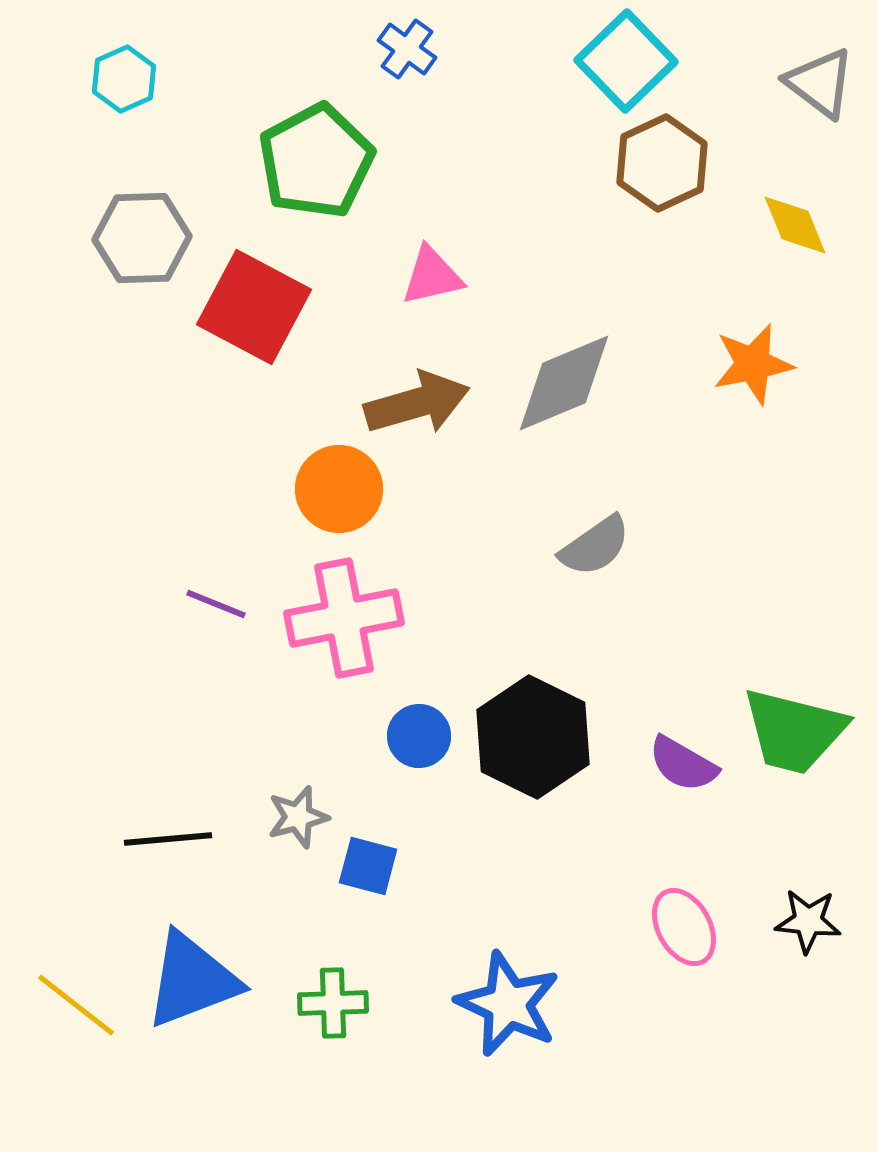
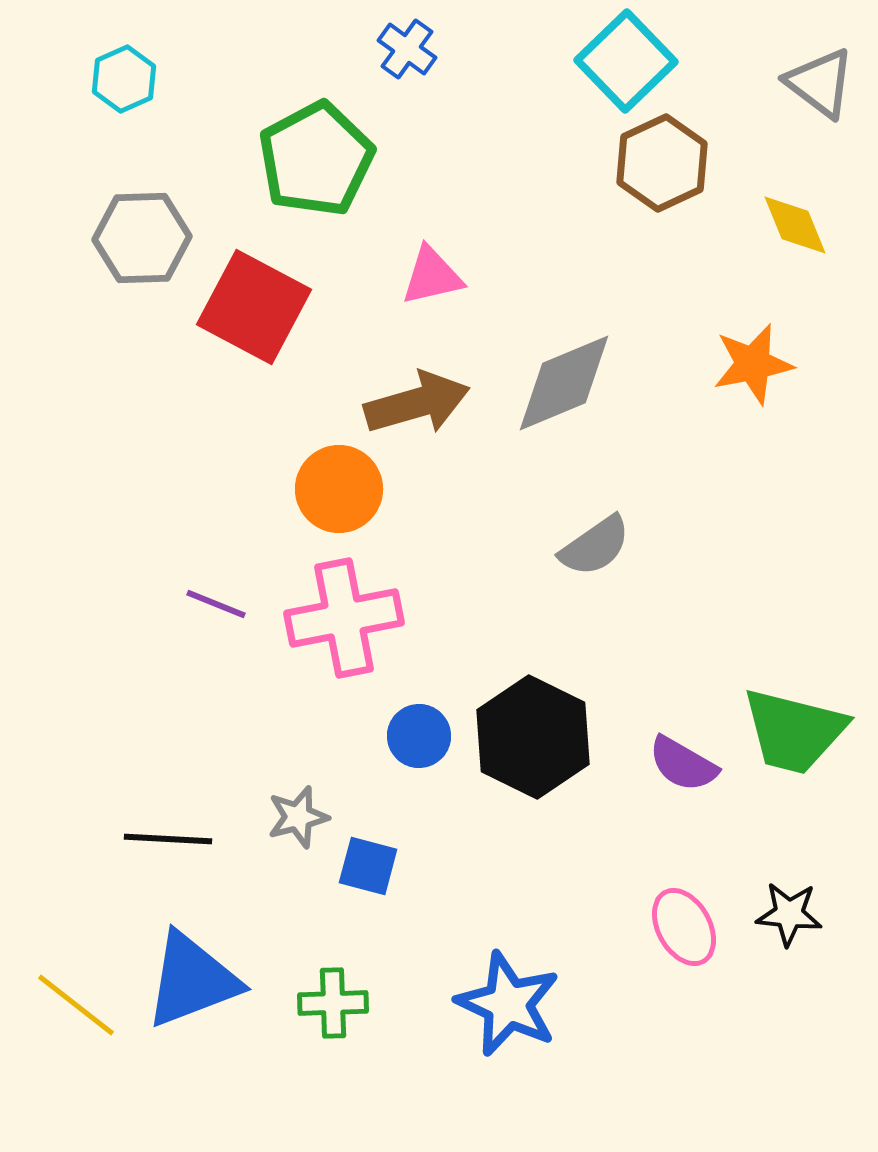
green pentagon: moved 2 px up
black line: rotated 8 degrees clockwise
black star: moved 19 px left, 7 px up
